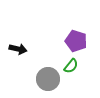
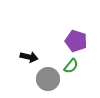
black arrow: moved 11 px right, 8 px down
